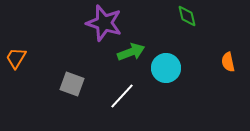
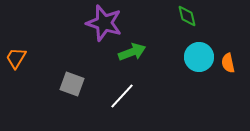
green arrow: moved 1 px right
orange semicircle: moved 1 px down
cyan circle: moved 33 px right, 11 px up
